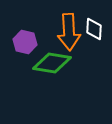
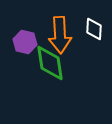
orange arrow: moved 9 px left, 3 px down
green diamond: moved 2 px left; rotated 72 degrees clockwise
